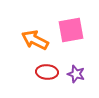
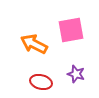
orange arrow: moved 1 px left, 4 px down
red ellipse: moved 6 px left, 10 px down; rotated 10 degrees clockwise
